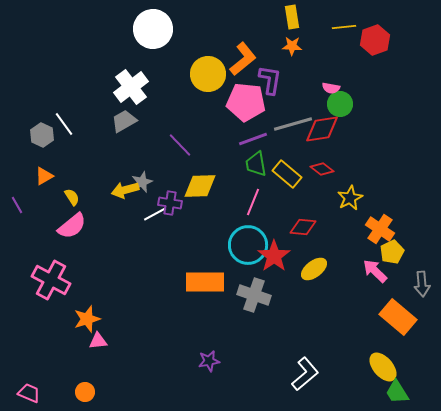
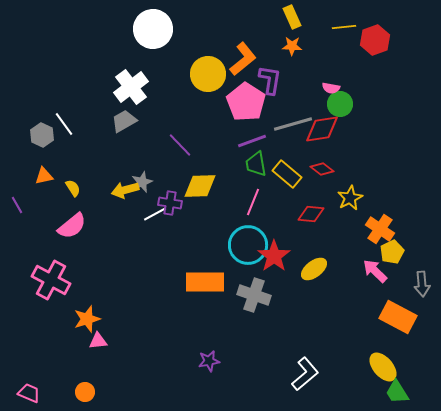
yellow rectangle at (292, 17): rotated 15 degrees counterclockwise
pink pentagon at (246, 102): rotated 27 degrees clockwise
purple line at (253, 139): moved 1 px left, 2 px down
orange triangle at (44, 176): rotated 18 degrees clockwise
yellow semicircle at (72, 197): moved 1 px right, 9 px up
red diamond at (303, 227): moved 8 px right, 13 px up
orange rectangle at (398, 317): rotated 12 degrees counterclockwise
